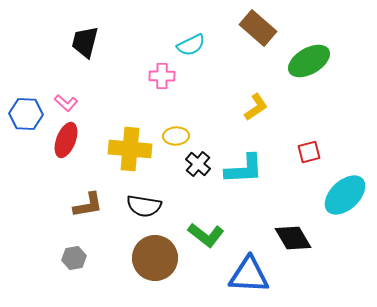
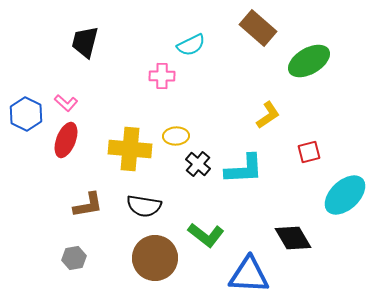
yellow L-shape: moved 12 px right, 8 px down
blue hexagon: rotated 24 degrees clockwise
